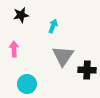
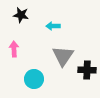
black star: rotated 21 degrees clockwise
cyan arrow: rotated 112 degrees counterclockwise
cyan circle: moved 7 px right, 5 px up
